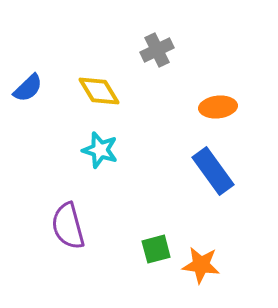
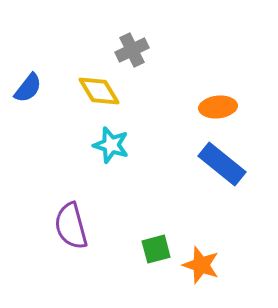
gray cross: moved 25 px left
blue semicircle: rotated 8 degrees counterclockwise
cyan star: moved 11 px right, 5 px up
blue rectangle: moved 9 px right, 7 px up; rotated 15 degrees counterclockwise
purple semicircle: moved 3 px right
orange star: rotated 12 degrees clockwise
